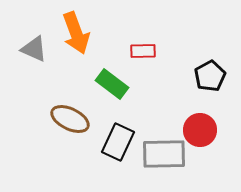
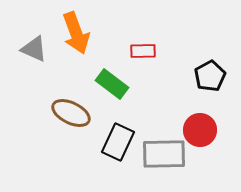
brown ellipse: moved 1 px right, 6 px up
